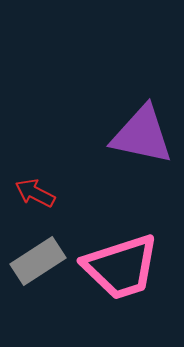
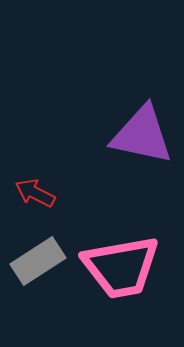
pink trapezoid: rotated 8 degrees clockwise
